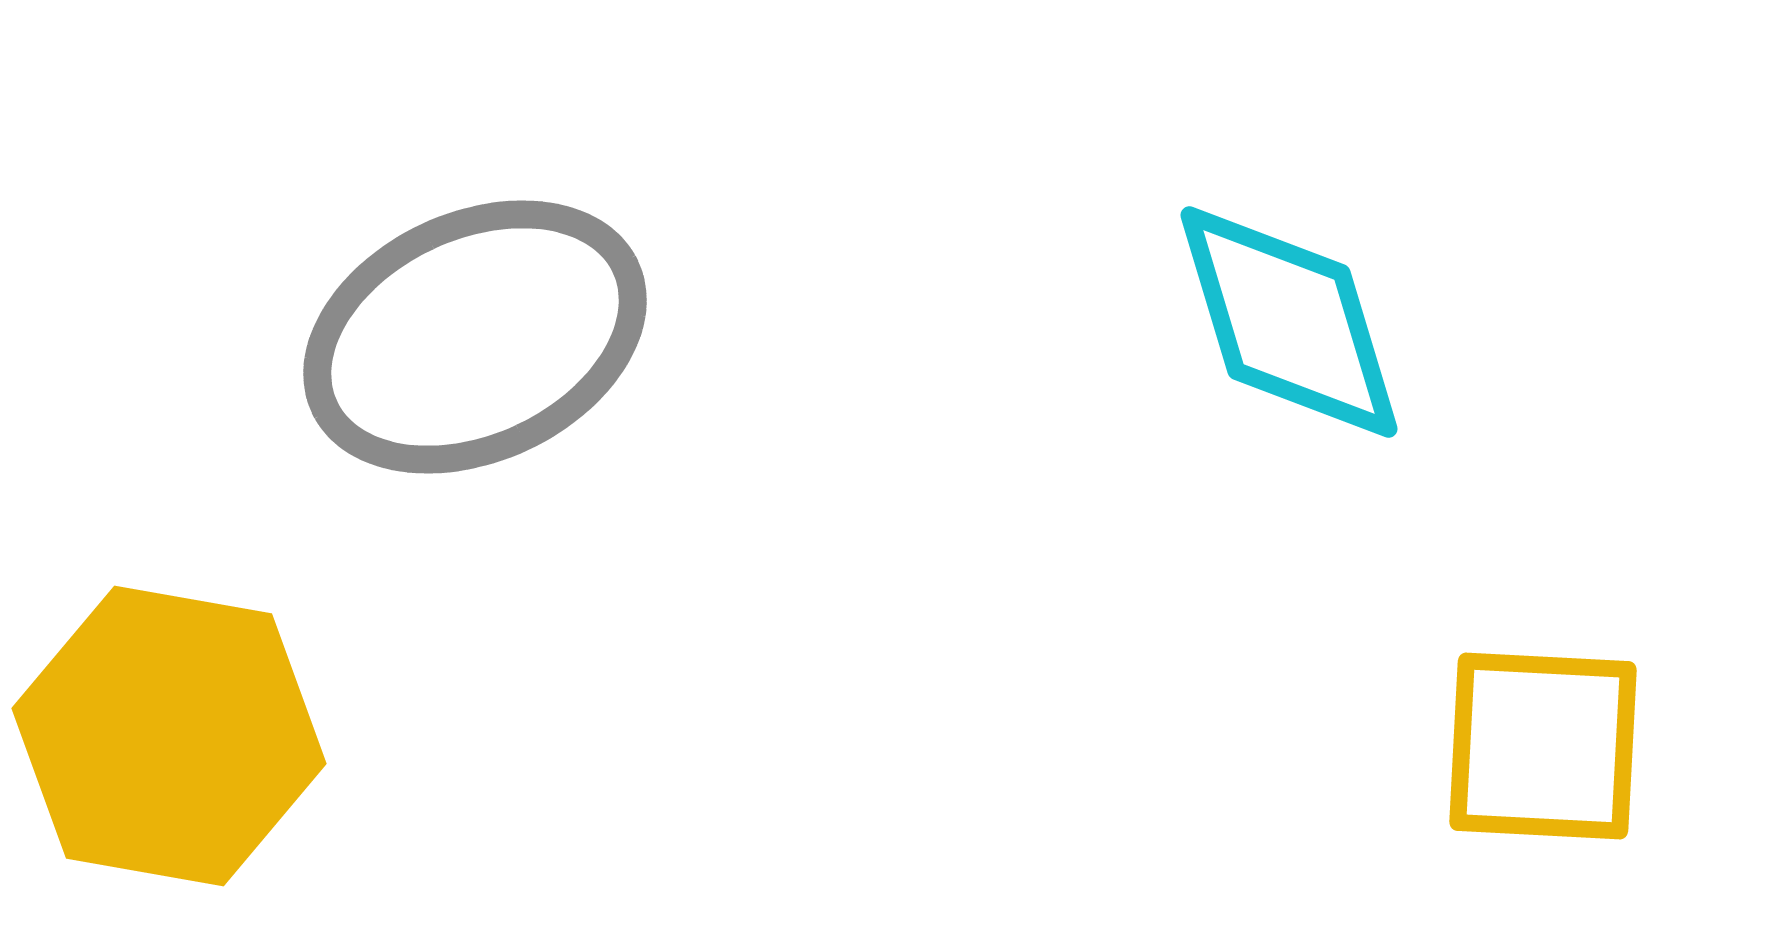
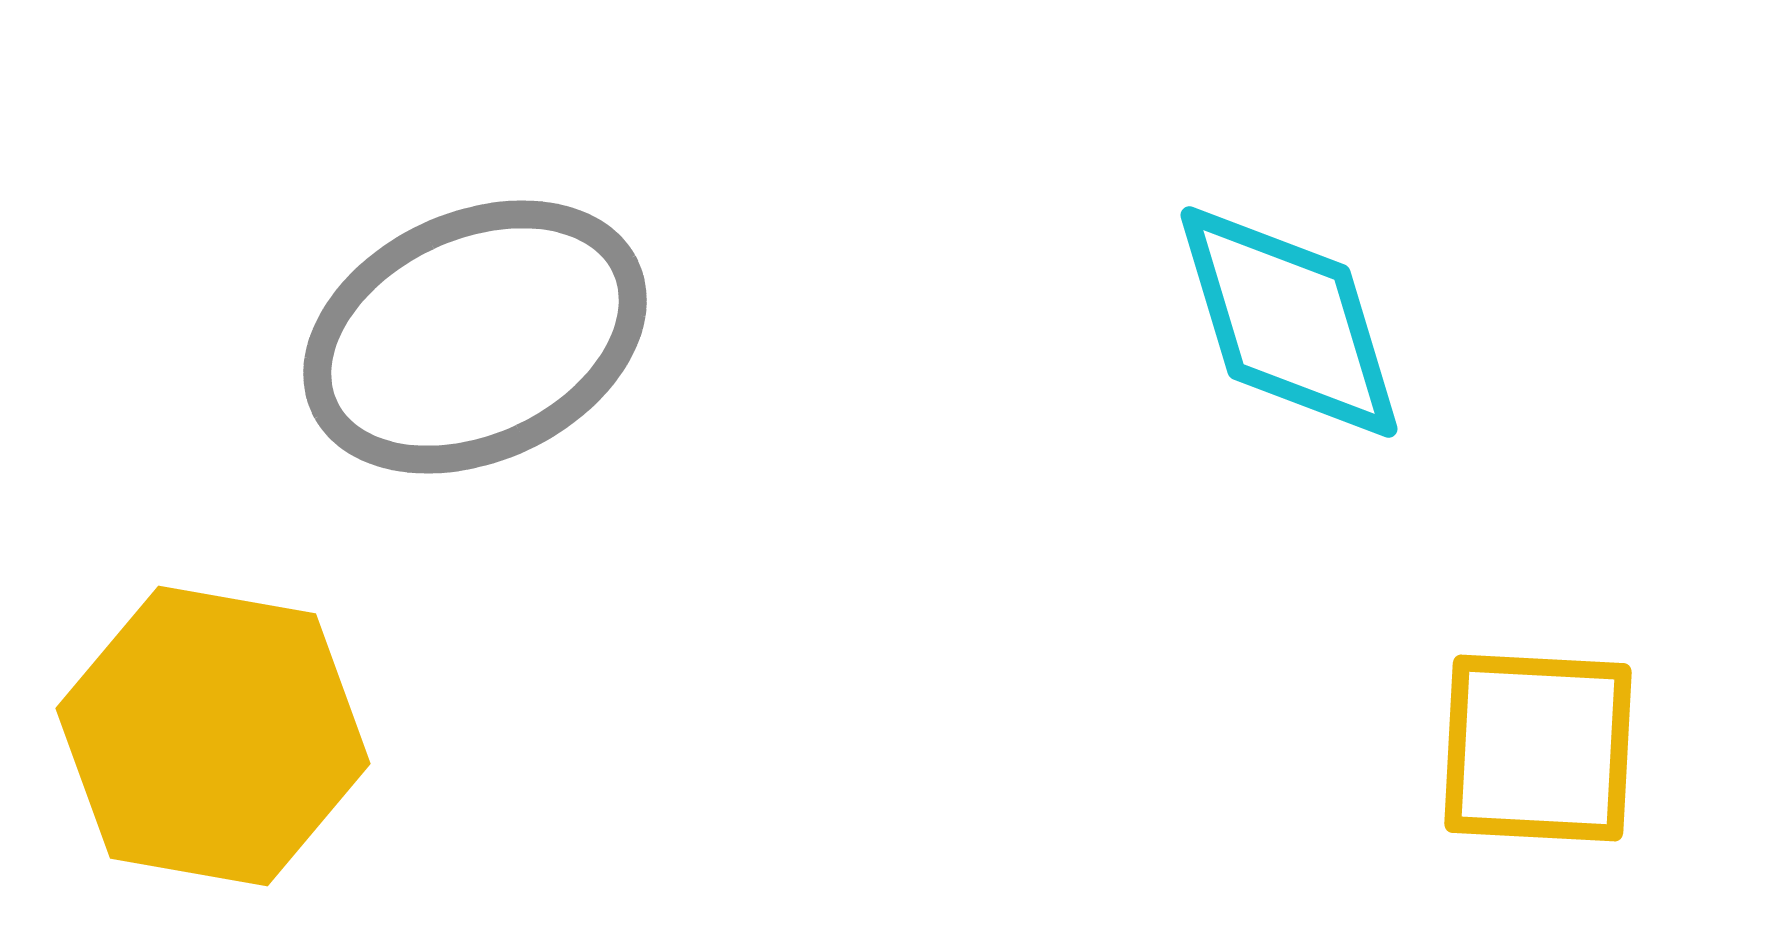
yellow hexagon: moved 44 px right
yellow square: moved 5 px left, 2 px down
